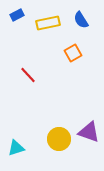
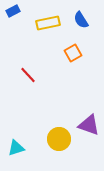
blue rectangle: moved 4 px left, 4 px up
purple triangle: moved 7 px up
